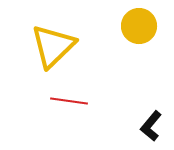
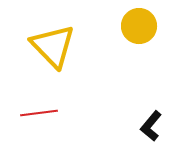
yellow triangle: rotated 30 degrees counterclockwise
red line: moved 30 px left, 12 px down; rotated 15 degrees counterclockwise
